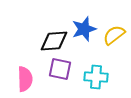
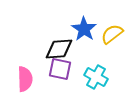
blue star: rotated 20 degrees counterclockwise
yellow semicircle: moved 2 px left, 1 px up
black diamond: moved 5 px right, 8 px down
cyan cross: rotated 25 degrees clockwise
